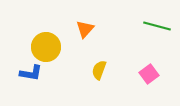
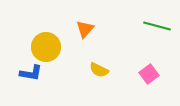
yellow semicircle: rotated 84 degrees counterclockwise
